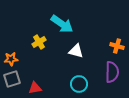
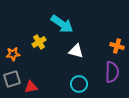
orange star: moved 2 px right, 5 px up
red triangle: moved 4 px left, 1 px up
